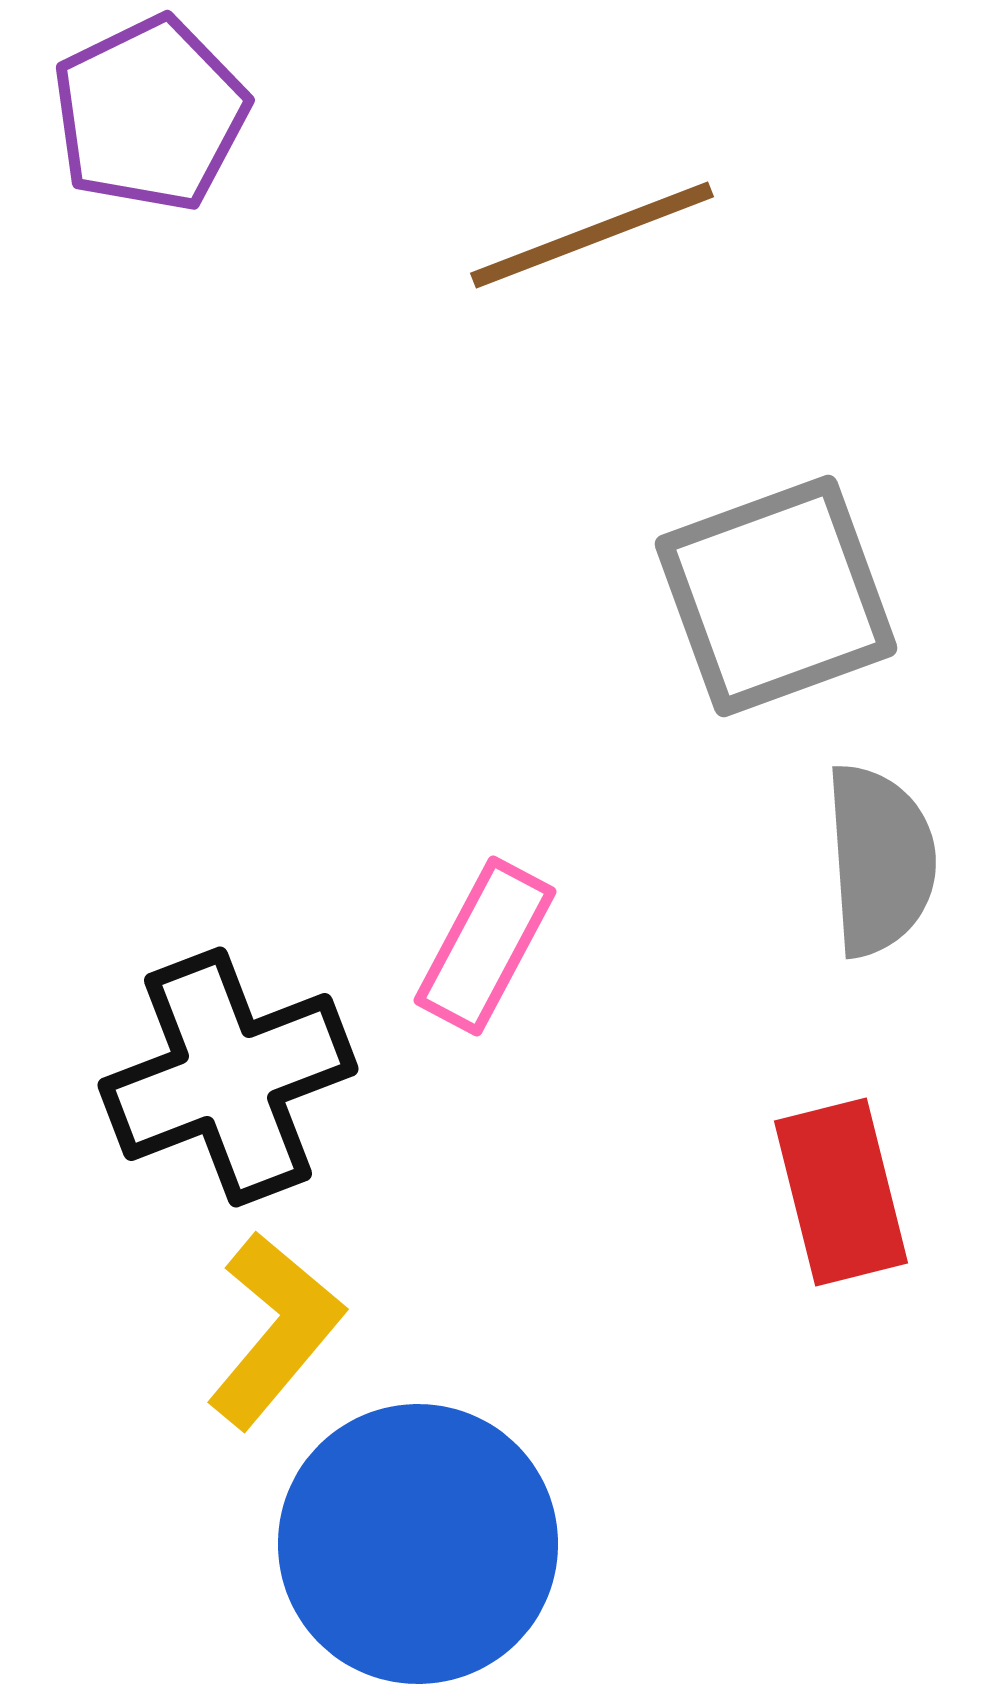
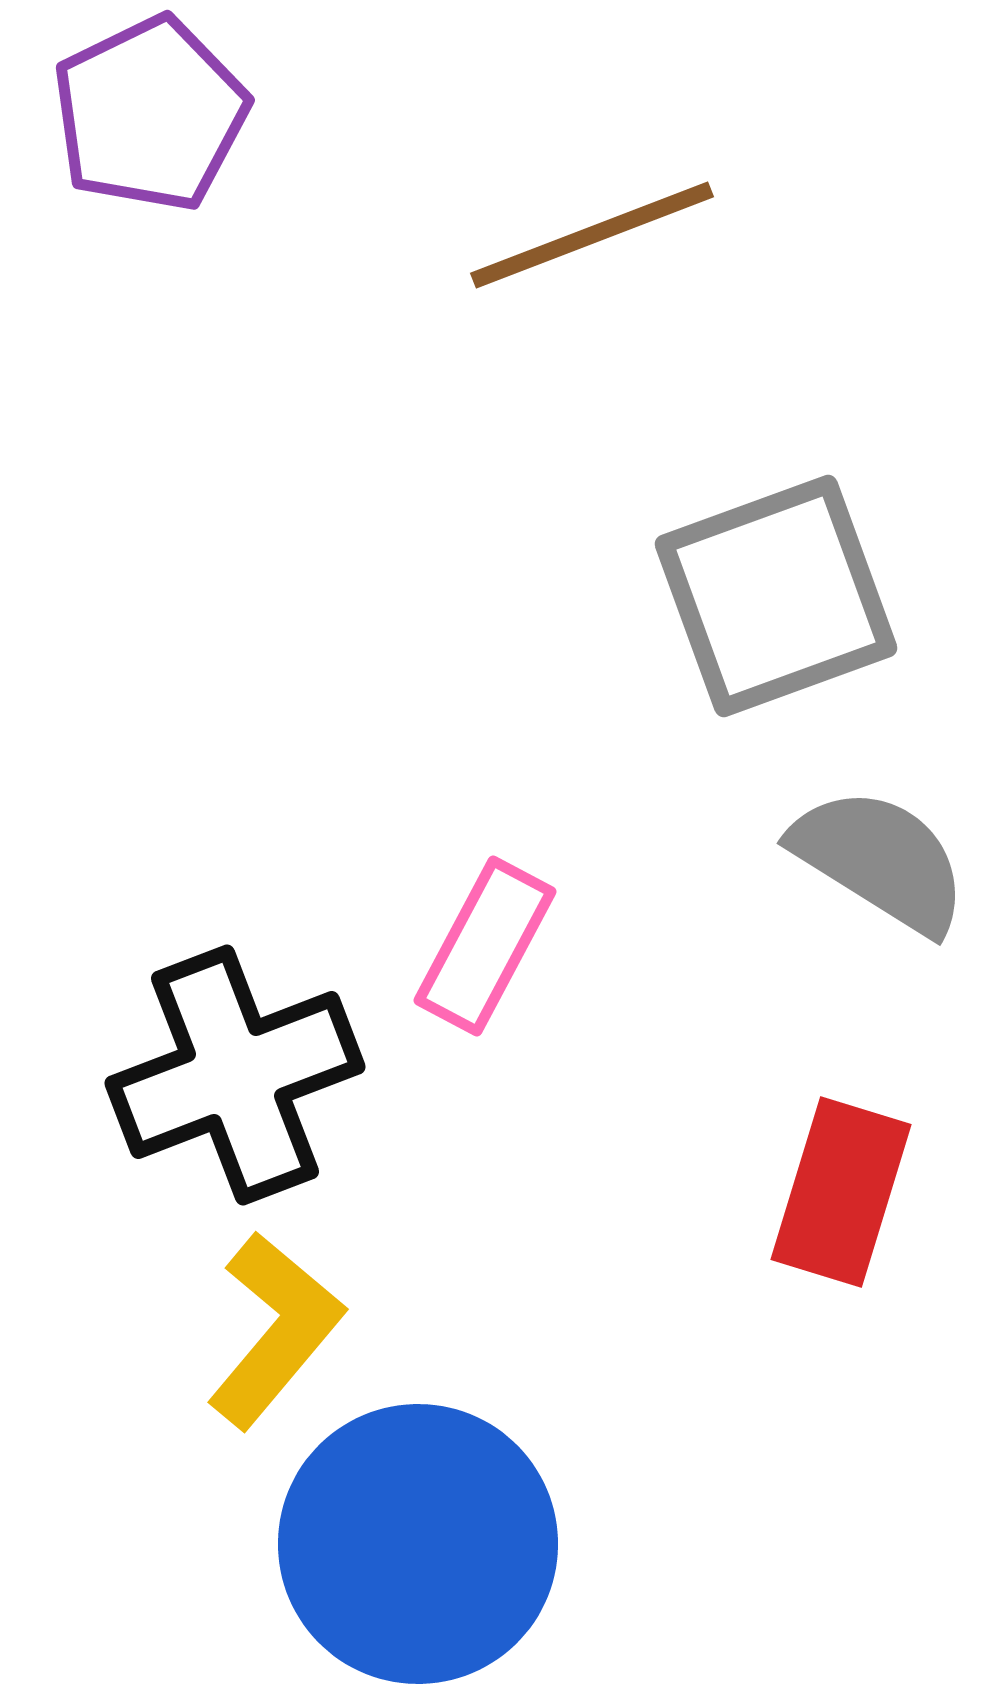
gray semicircle: rotated 54 degrees counterclockwise
black cross: moved 7 px right, 2 px up
red rectangle: rotated 31 degrees clockwise
